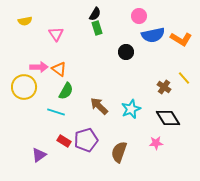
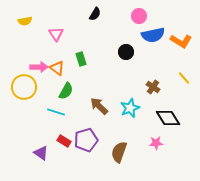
green rectangle: moved 16 px left, 31 px down
orange L-shape: moved 2 px down
orange triangle: moved 2 px left, 1 px up
brown cross: moved 11 px left
cyan star: moved 1 px left, 1 px up
purple triangle: moved 2 px right, 2 px up; rotated 49 degrees counterclockwise
